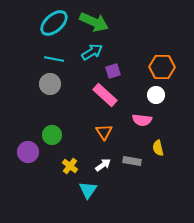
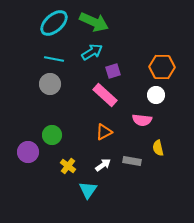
orange triangle: rotated 36 degrees clockwise
yellow cross: moved 2 px left
